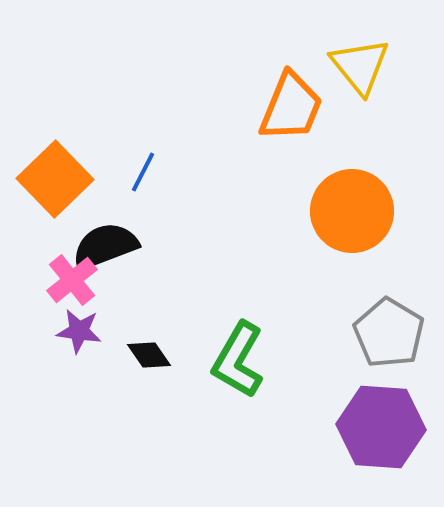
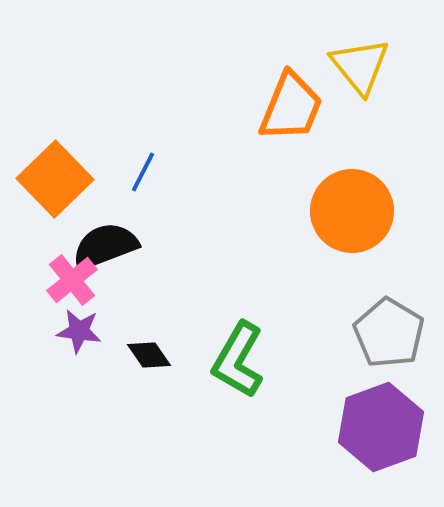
purple hexagon: rotated 24 degrees counterclockwise
